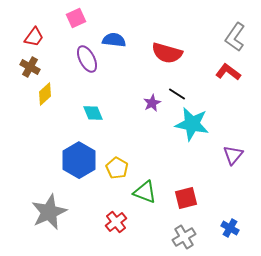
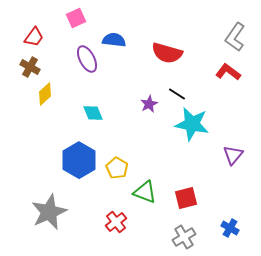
purple star: moved 3 px left, 1 px down
